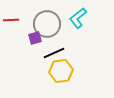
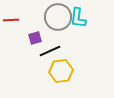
cyan L-shape: rotated 45 degrees counterclockwise
gray circle: moved 11 px right, 7 px up
black line: moved 4 px left, 2 px up
